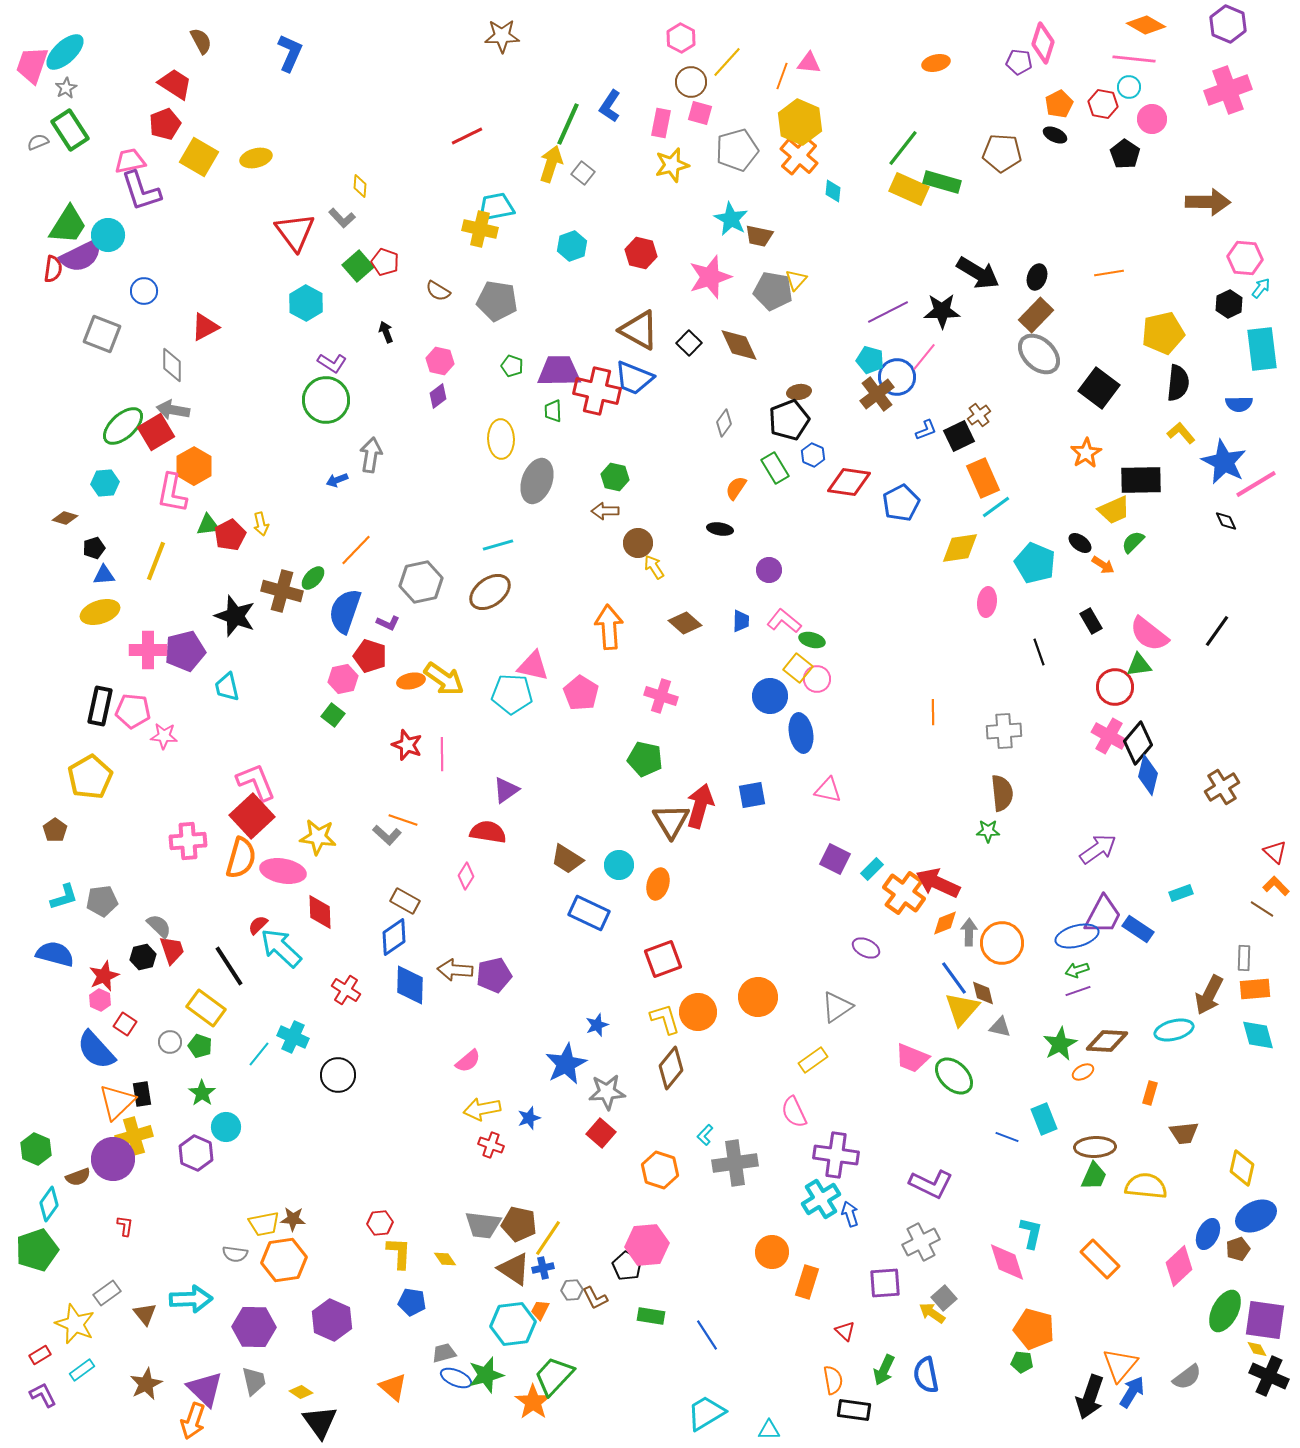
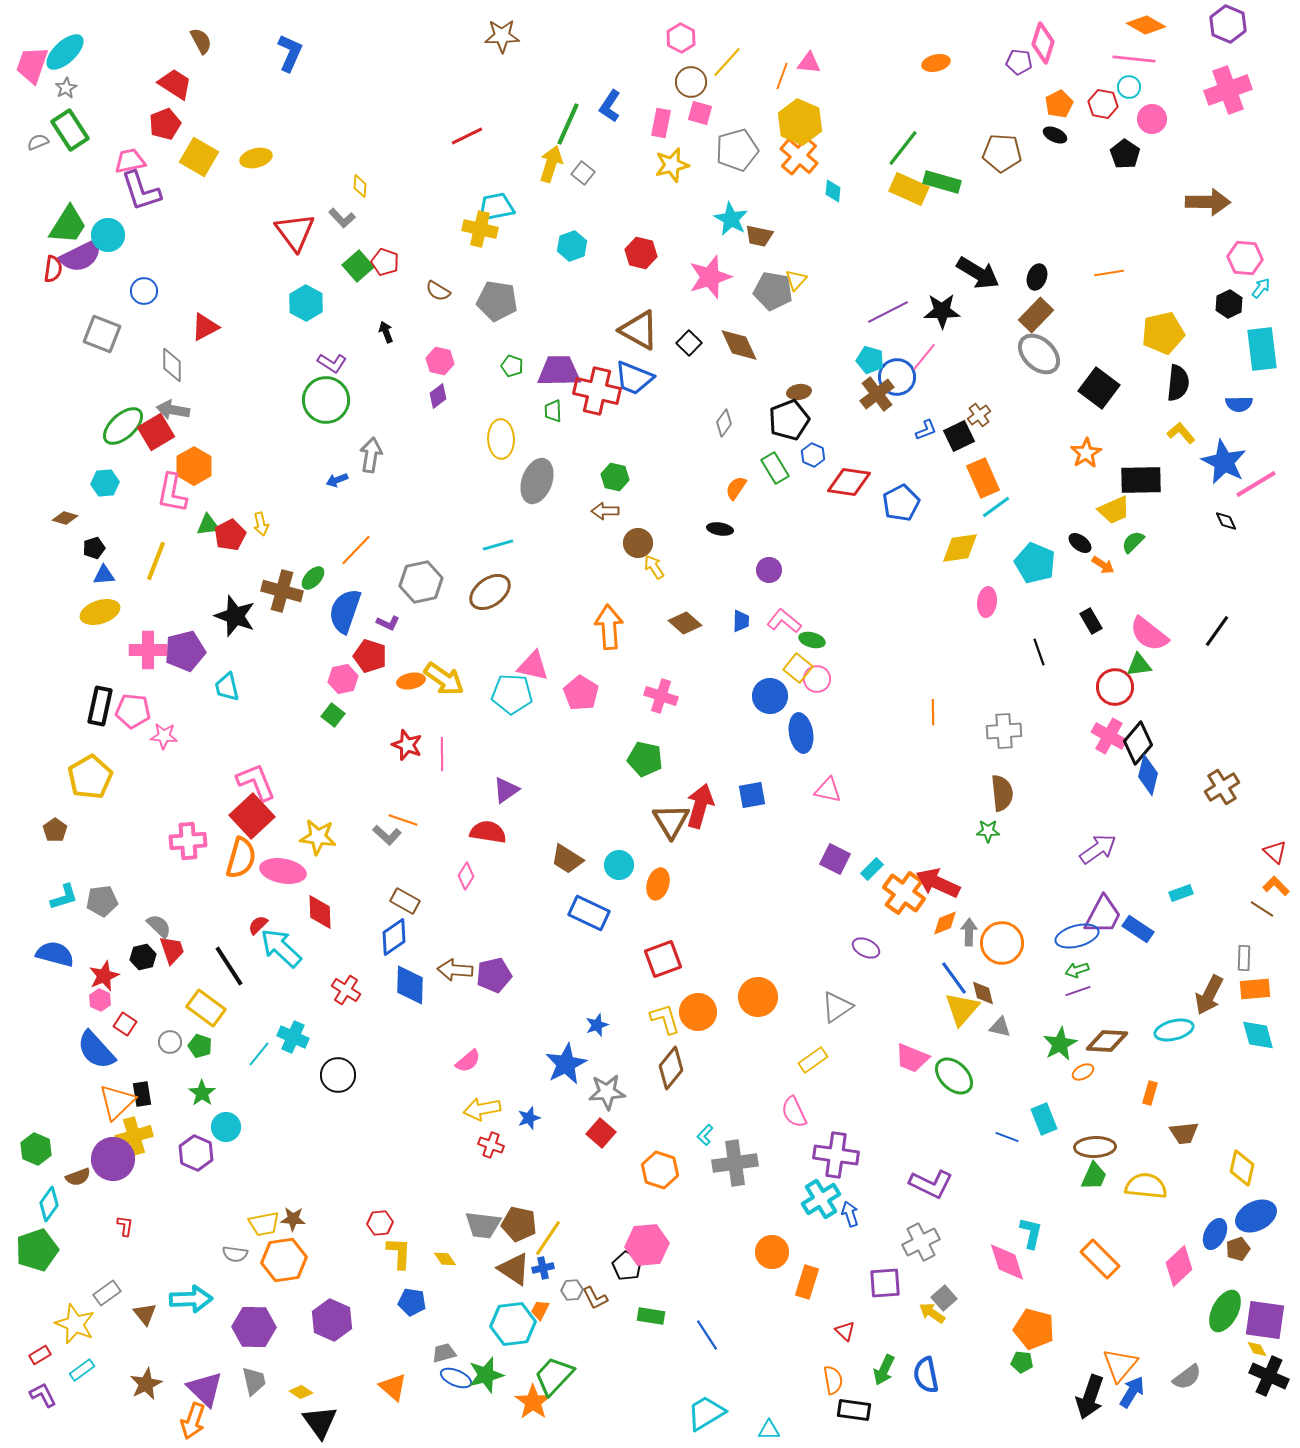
blue ellipse at (1208, 1234): moved 7 px right
